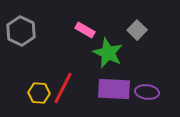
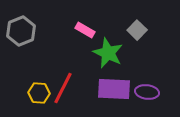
gray hexagon: rotated 12 degrees clockwise
